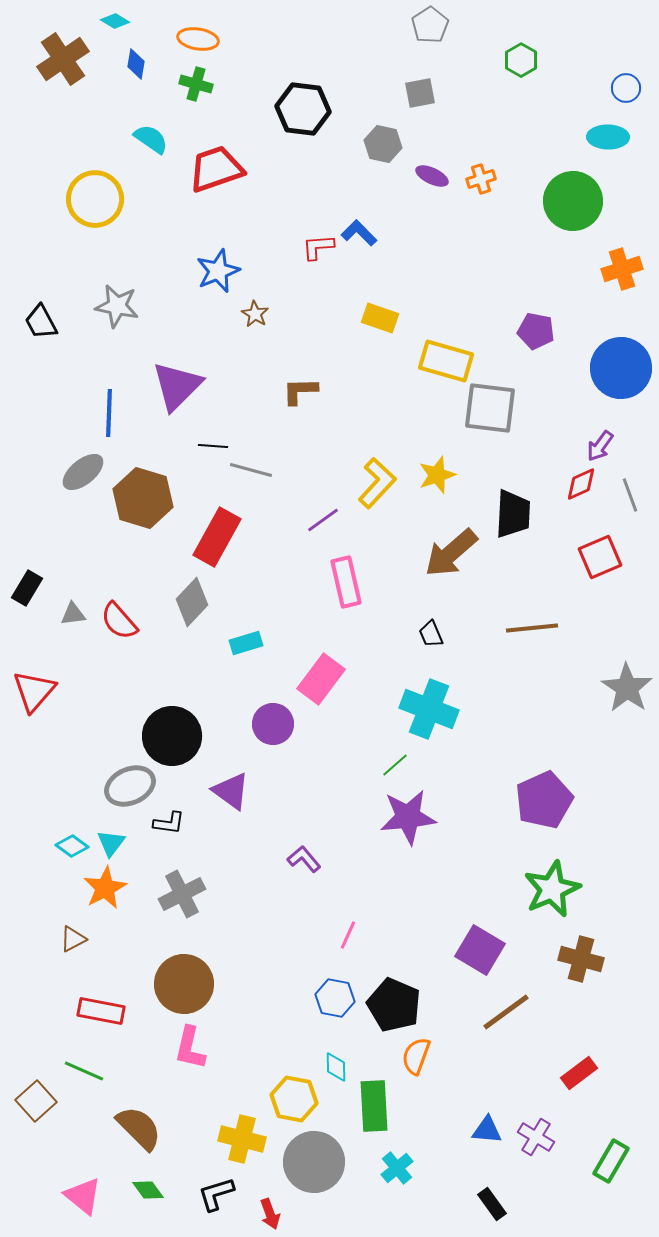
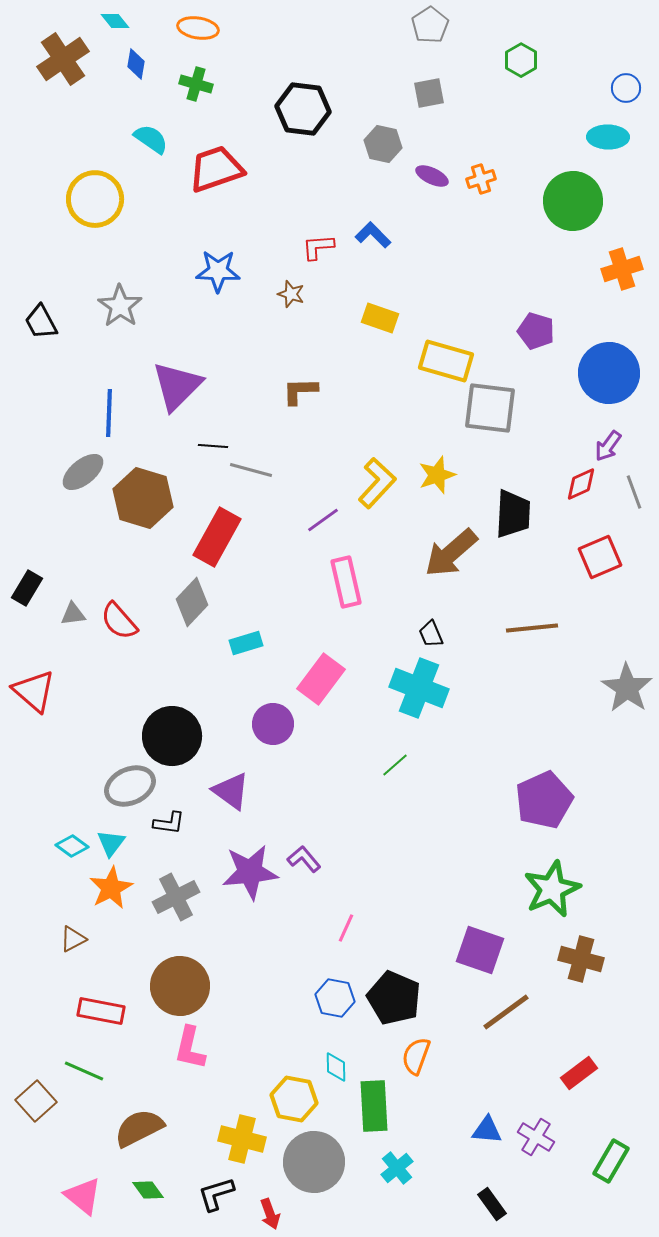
cyan diamond at (115, 21): rotated 20 degrees clockwise
orange ellipse at (198, 39): moved 11 px up
gray square at (420, 93): moved 9 px right
blue L-shape at (359, 233): moved 14 px right, 2 px down
blue star at (218, 271): rotated 24 degrees clockwise
gray star at (117, 306): moved 3 px right; rotated 24 degrees clockwise
brown star at (255, 314): moved 36 px right, 20 px up; rotated 12 degrees counterclockwise
purple pentagon at (536, 331): rotated 6 degrees clockwise
blue circle at (621, 368): moved 12 px left, 5 px down
purple arrow at (600, 446): moved 8 px right
gray line at (630, 495): moved 4 px right, 3 px up
red triangle at (34, 691): rotated 30 degrees counterclockwise
cyan cross at (429, 709): moved 10 px left, 21 px up
purple star at (408, 817): moved 158 px left, 55 px down
orange star at (105, 888): moved 6 px right
gray cross at (182, 894): moved 6 px left, 3 px down
pink line at (348, 935): moved 2 px left, 7 px up
purple square at (480, 950): rotated 12 degrees counterclockwise
brown circle at (184, 984): moved 4 px left, 2 px down
black pentagon at (394, 1005): moved 7 px up
brown semicircle at (139, 1128): rotated 72 degrees counterclockwise
